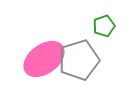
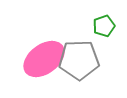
gray pentagon: rotated 15 degrees clockwise
